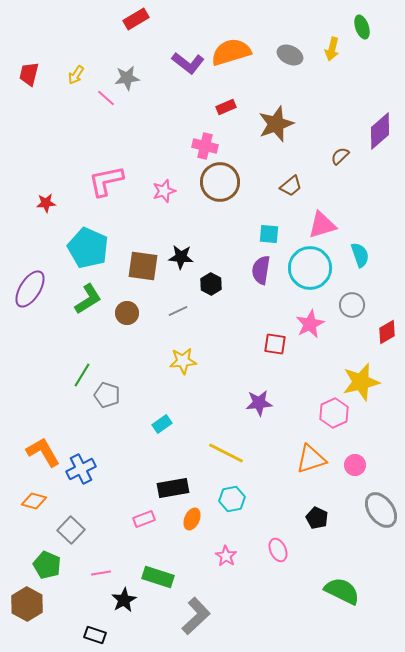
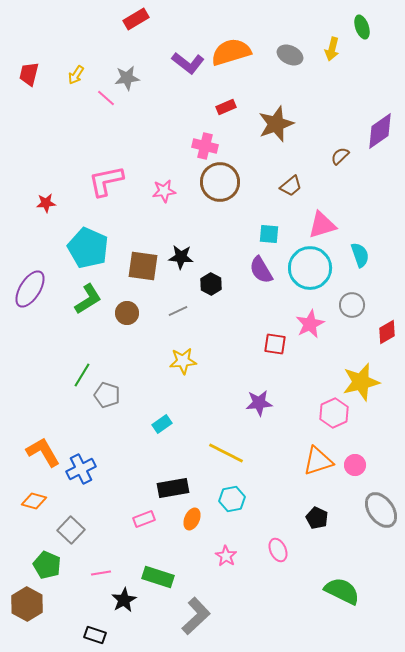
purple diamond at (380, 131): rotated 6 degrees clockwise
pink star at (164, 191): rotated 10 degrees clockwise
purple semicircle at (261, 270): rotated 40 degrees counterclockwise
orange triangle at (311, 459): moved 7 px right, 2 px down
